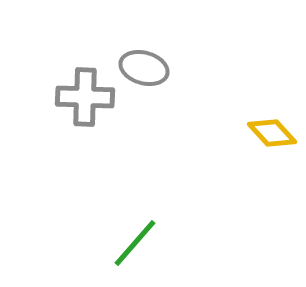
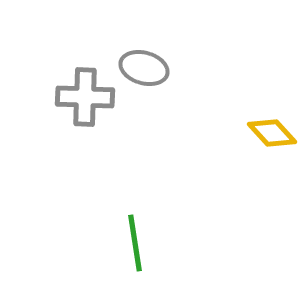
green line: rotated 50 degrees counterclockwise
